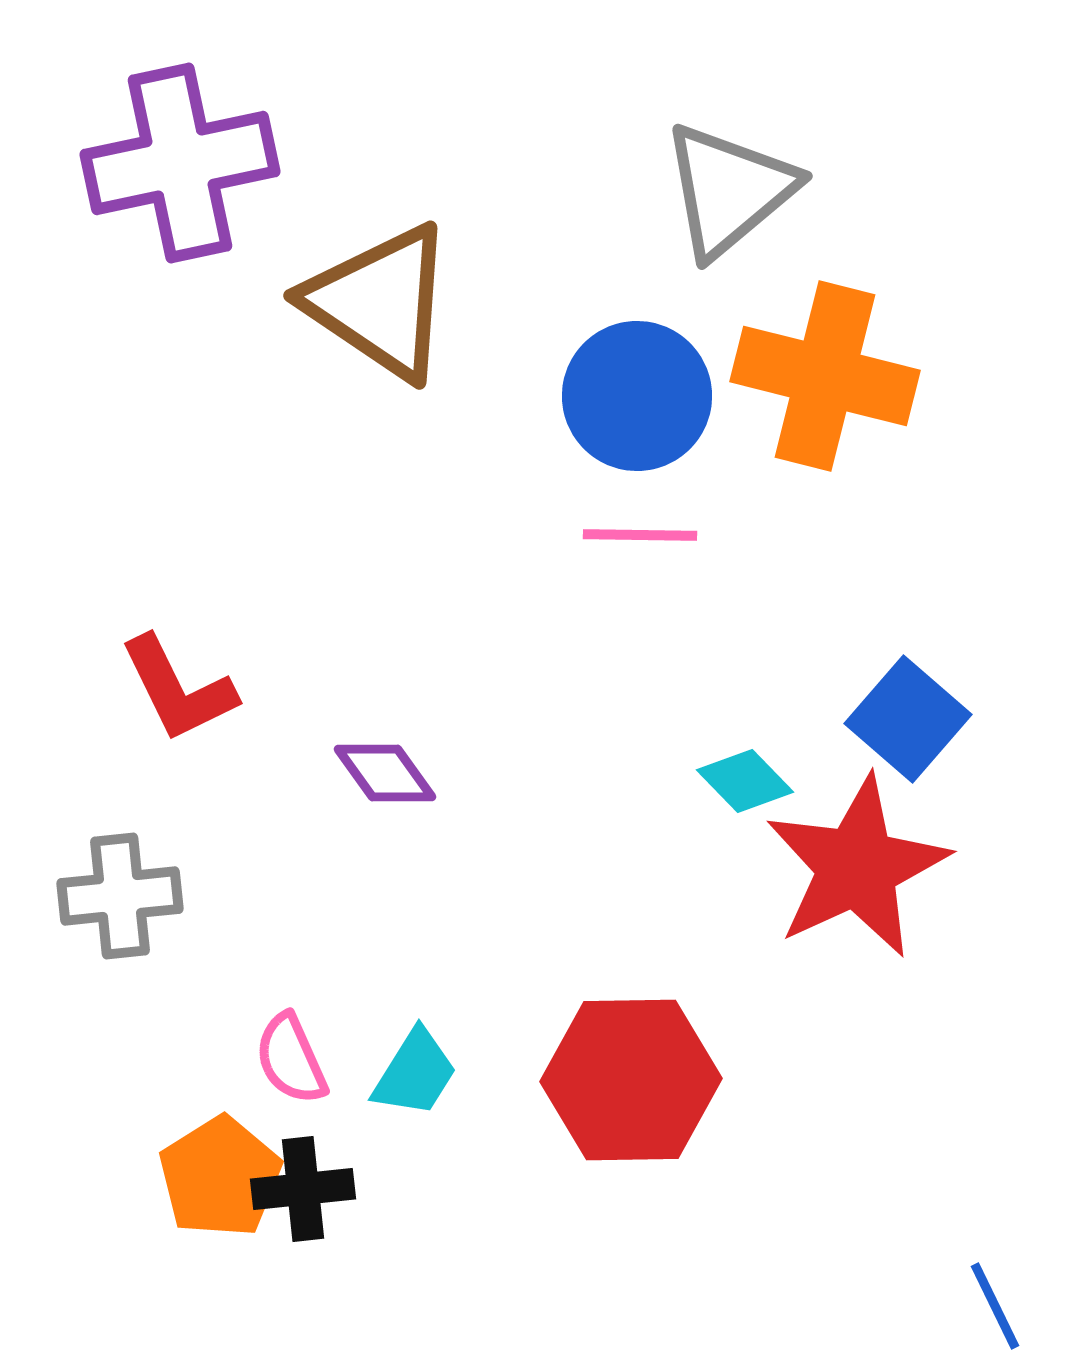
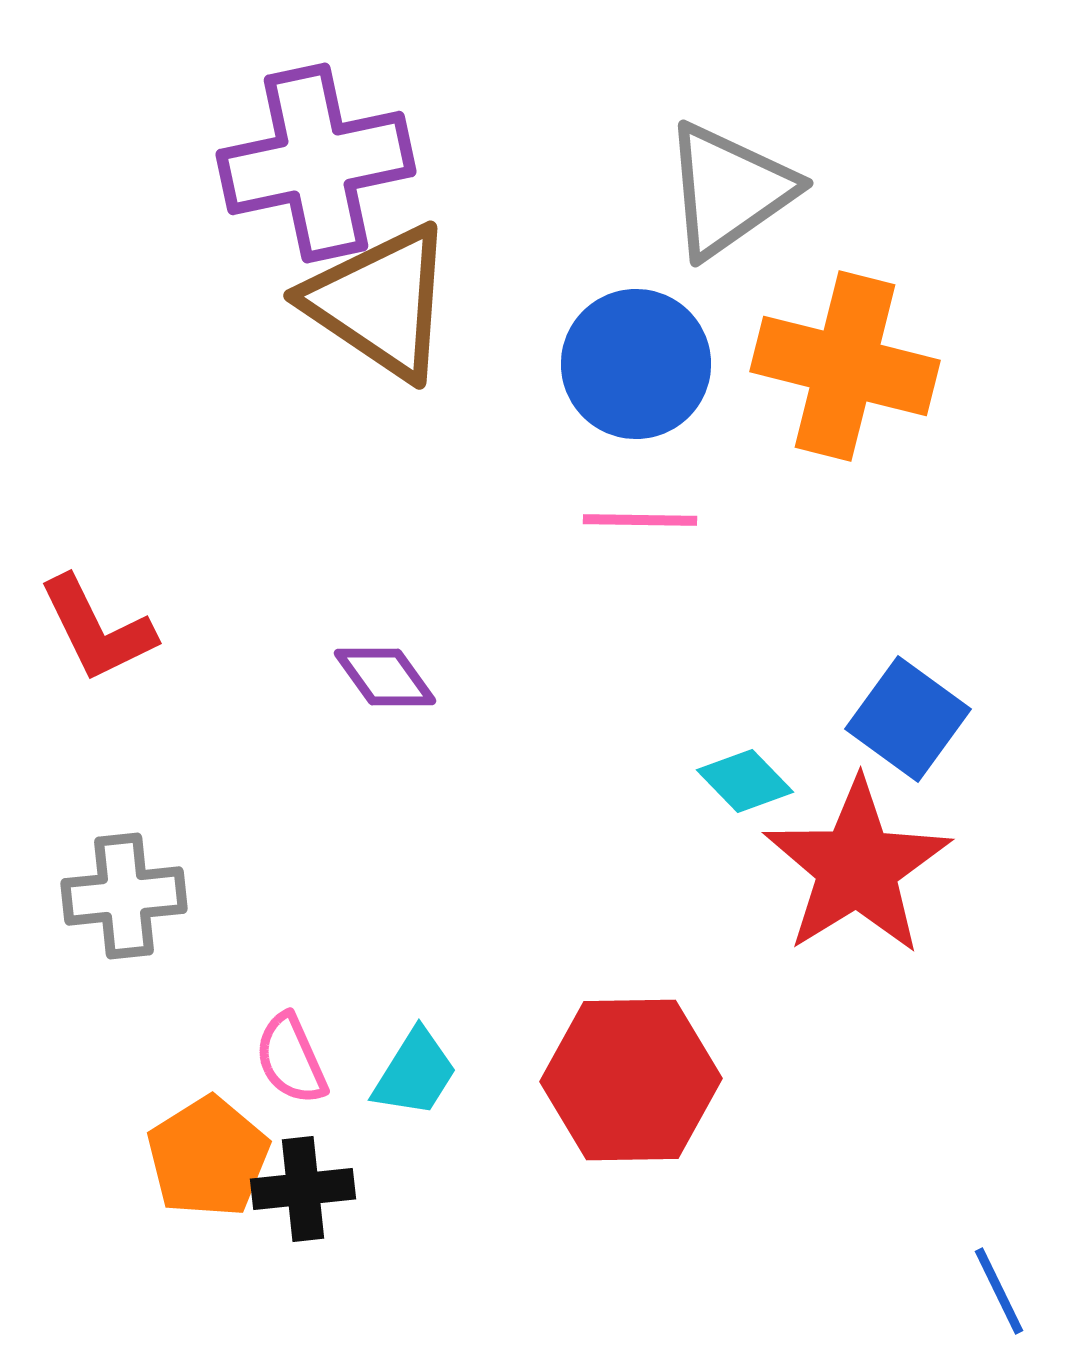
purple cross: moved 136 px right
gray triangle: rotated 5 degrees clockwise
orange cross: moved 20 px right, 10 px up
blue circle: moved 1 px left, 32 px up
pink line: moved 15 px up
red L-shape: moved 81 px left, 60 px up
blue square: rotated 5 degrees counterclockwise
purple diamond: moved 96 px up
red star: rotated 7 degrees counterclockwise
gray cross: moved 4 px right
orange pentagon: moved 12 px left, 20 px up
blue line: moved 4 px right, 15 px up
